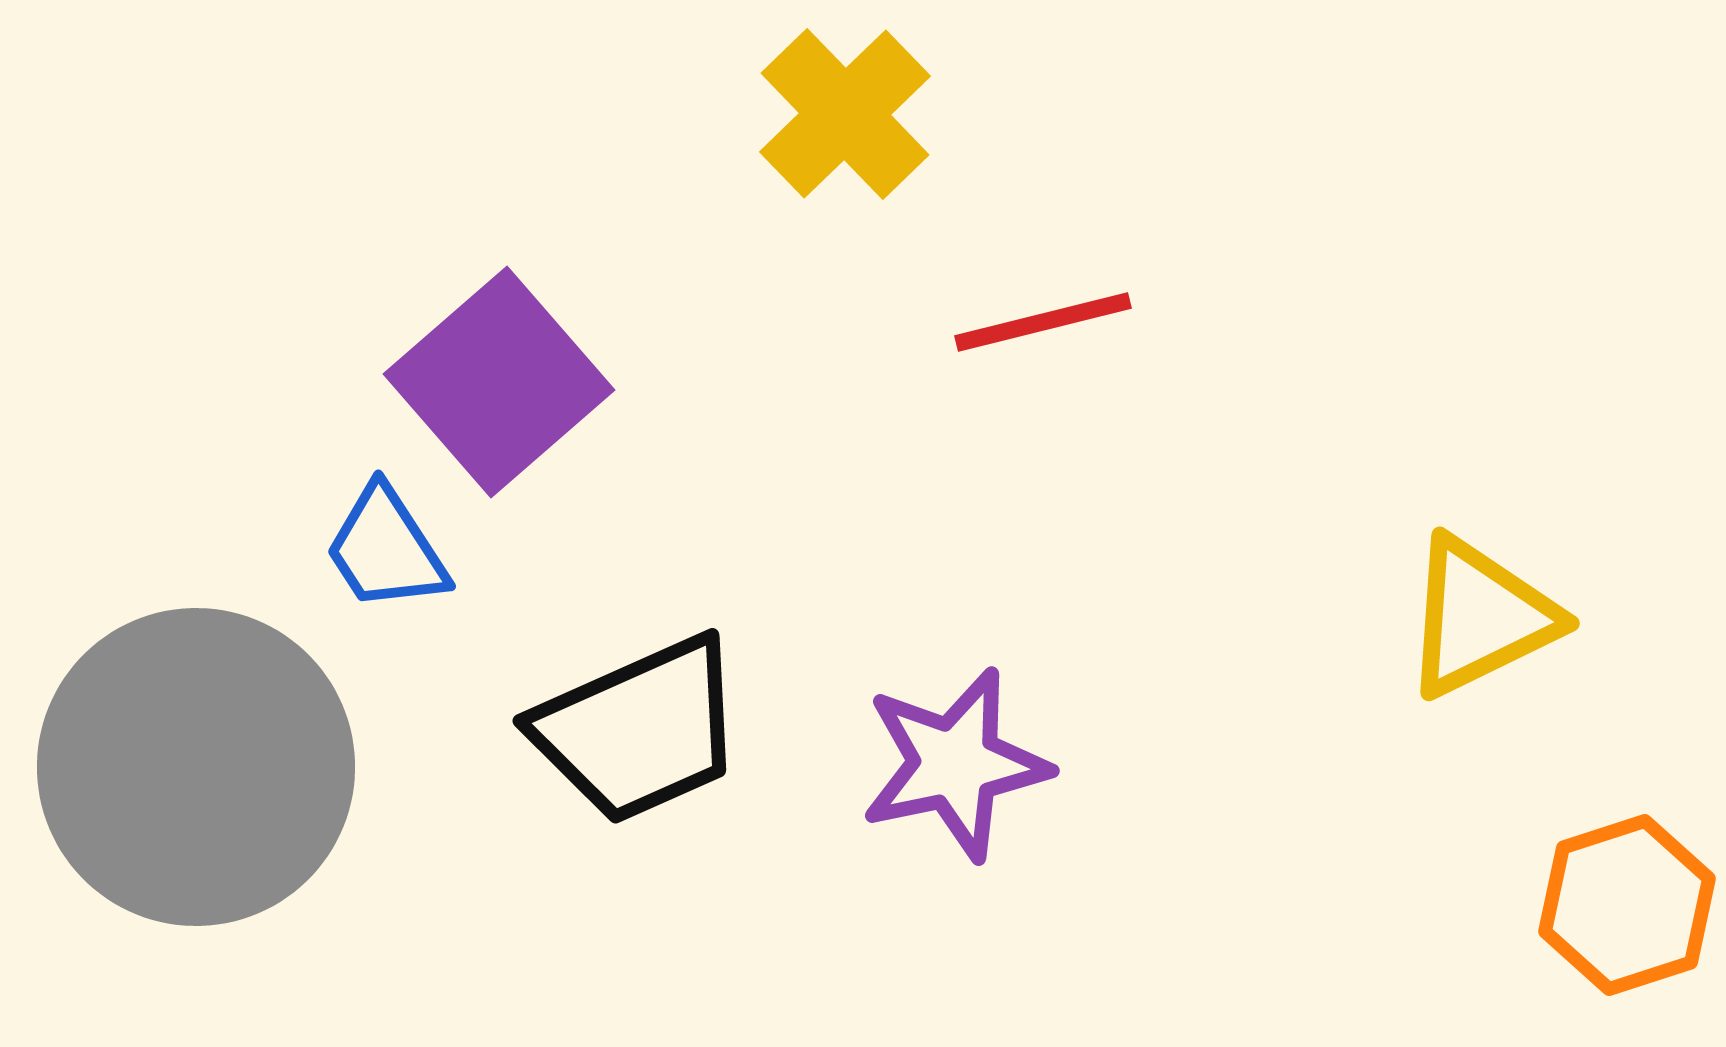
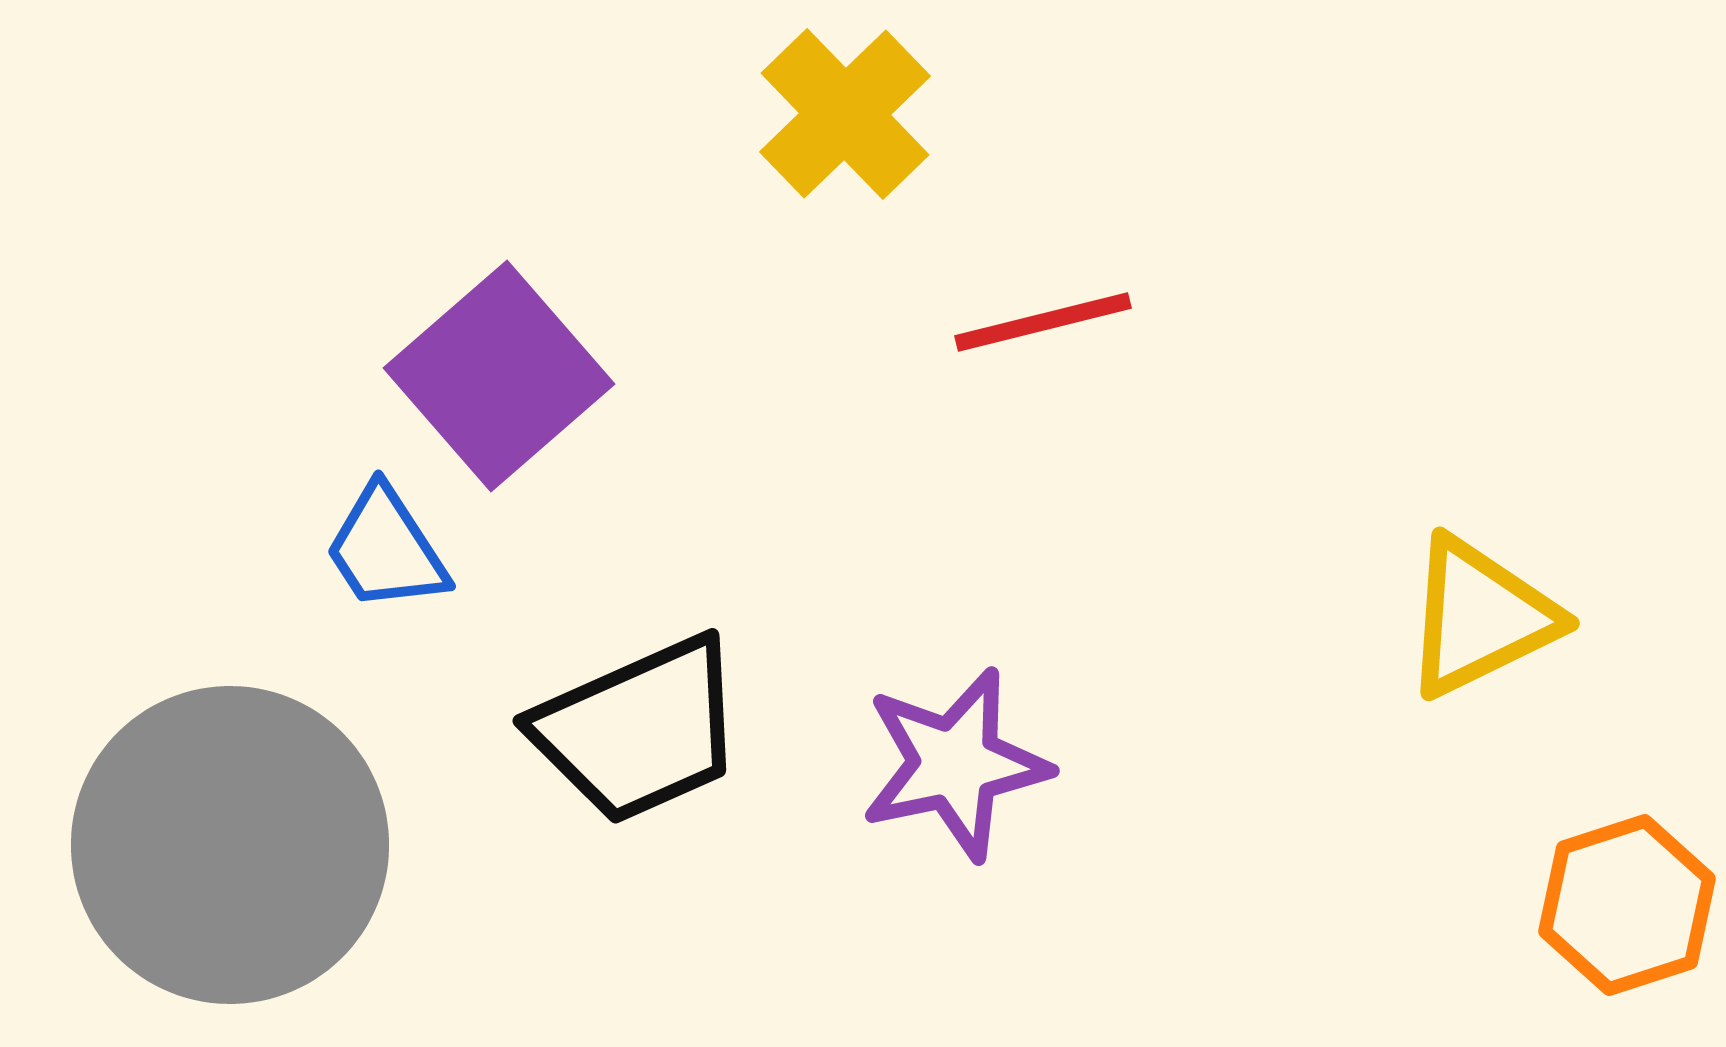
purple square: moved 6 px up
gray circle: moved 34 px right, 78 px down
